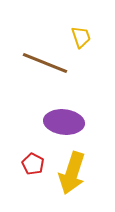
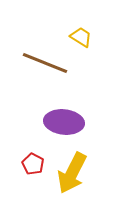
yellow trapezoid: rotated 40 degrees counterclockwise
yellow arrow: rotated 9 degrees clockwise
